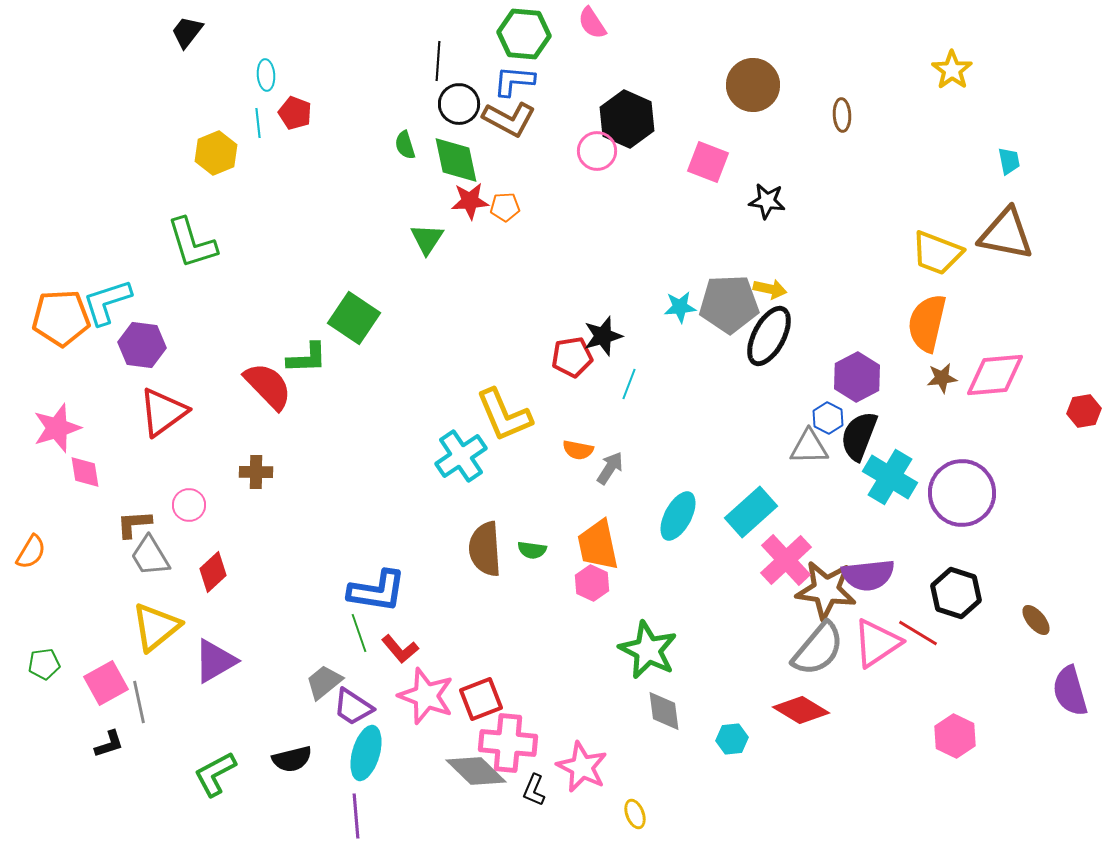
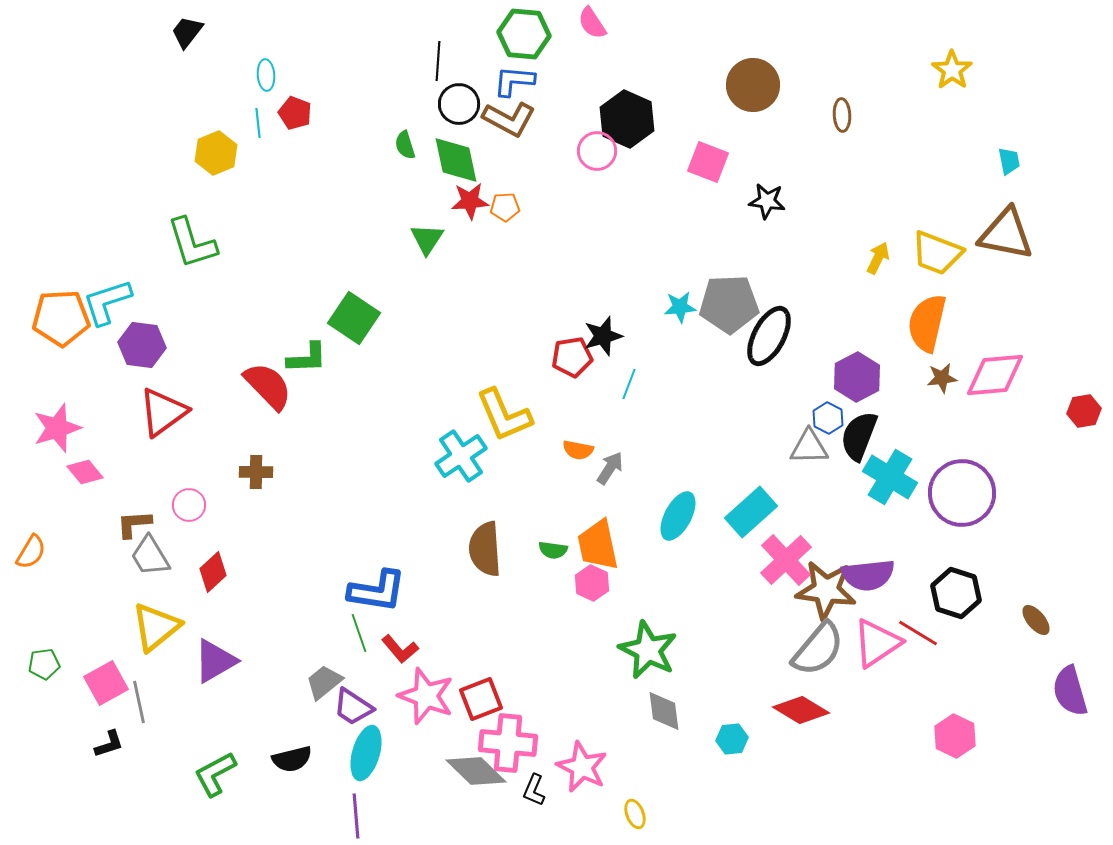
yellow arrow at (770, 289): moved 108 px right, 31 px up; rotated 76 degrees counterclockwise
pink diamond at (85, 472): rotated 30 degrees counterclockwise
green semicircle at (532, 550): moved 21 px right
